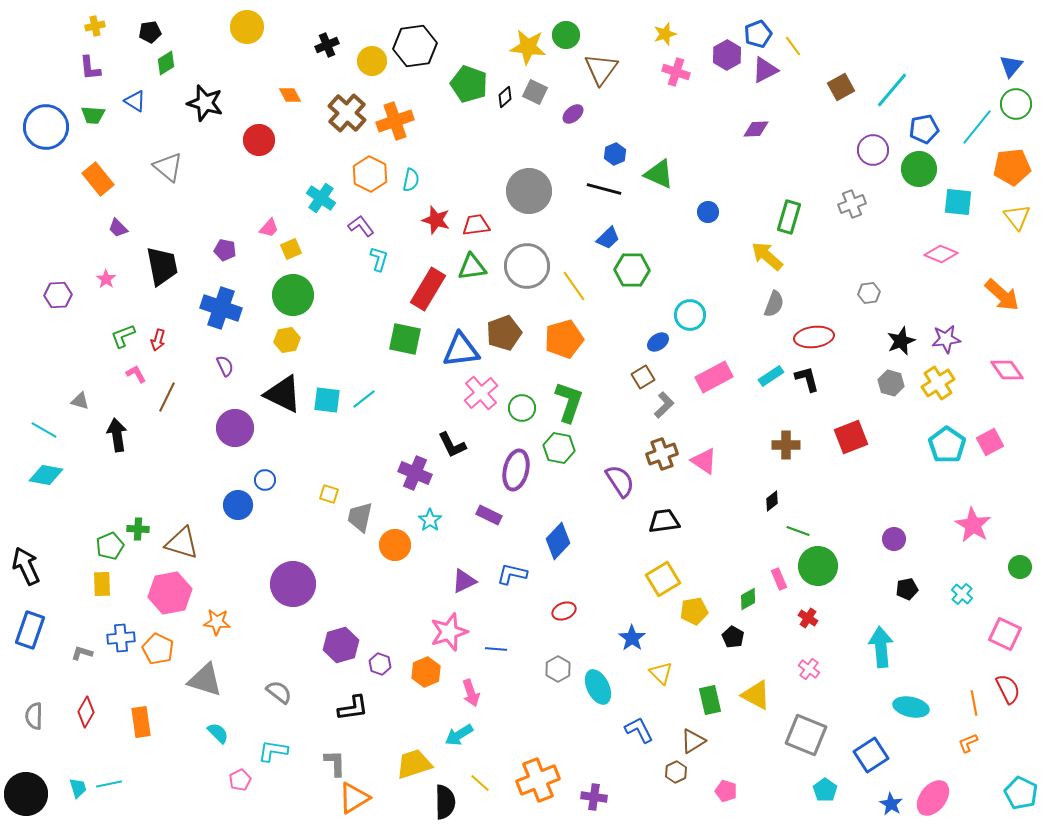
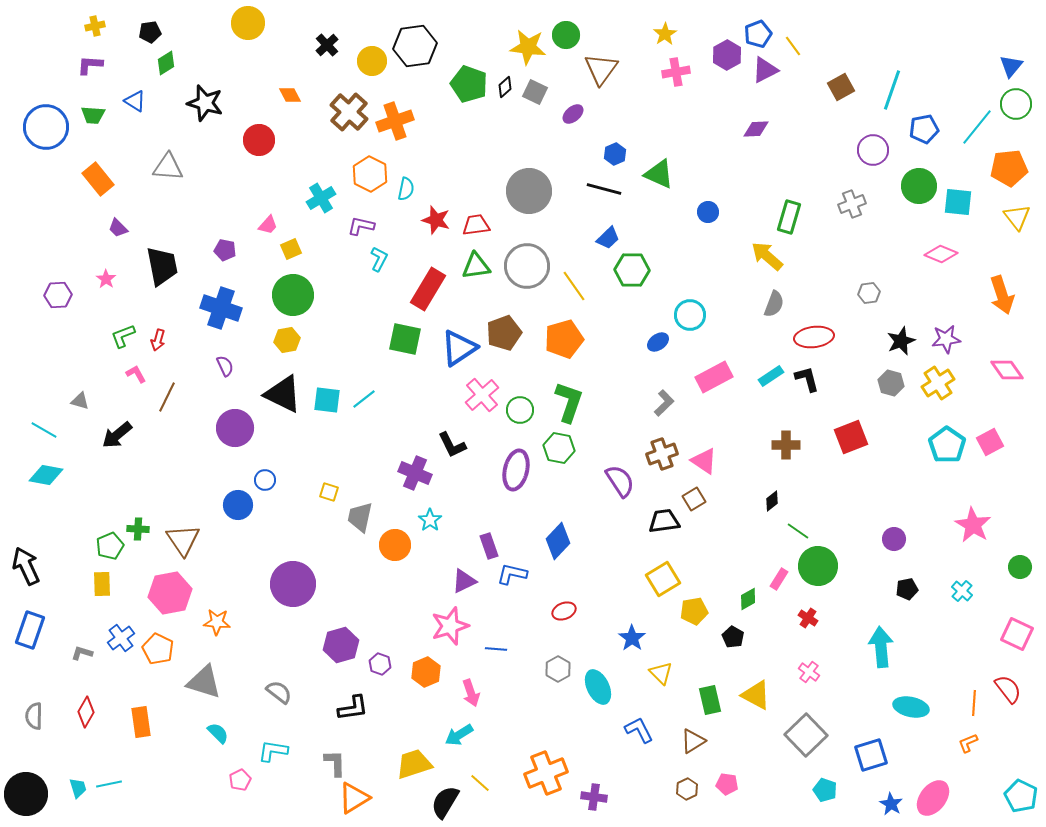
yellow circle at (247, 27): moved 1 px right, 4 px up
yellow star at (665, 34): rotated 15 degrees counterclockwise
black cross at (327, 45): rotated 20 degrees counterclockwise
purple L-shape at (90, 68): moved 3 px up; rotated 100 degrees clockwise
pink cross at (676, 72): rotated 28 degrees counterclockwise
cyan line at (892, 90): rotated 21 degrees counterclockwise
black diamond at (505, 97): moved 10 px up
brown cross at (347, 113): moved 2 px right, 1 px up
gray triangle at (168, 167): rotated 36 degrees counterclockwise
orange pentagon at (1012, 167): moved 3 px left, 1 px down
green circle at (919, 169): moved 17 px down
cyan semicircle at (411, 180): moved 5 px left, 9 px down
cyan cross at (321, 198): rotated 24 degrees clockwise
purple L-shape at (361, 226): rotated 40 degrees counterclockwise
pink trapezoid at (269, 228): moved 1 px left, 3 px up
cyan L-shape at (379, 259): rotated 10 degrees clockwise
green triangle at (472, 267): moved 4 px right, 1 px up
orange arrow at (1002, 295): rotated 30 degrees clockwise
blue triangle at (461, 350): moved 2 px left, 2 px up; rotated 27 degrees counterclockwise
brown square at (643, 377): moved 51 px right, 122 px down
pink cross at (481, 393): moved 1 px right, 2 px down
gray L-shape at (664, 405): moved 2 px up
green circle at (522, 408): moved 2 px left, 2 px down
black arrow at (117, 435): rotated 120 degrees counterclockwise
yellow square at (329, 494): moved 2 px up
purple rectangle at (489, 515): moved 31 px down; rotated 45 degrees clockwise
green line at (798, 531): rotated 15 degrees clockwise
brown triangle at (182, 543): moved 1 px right, 3 px up; rotated 39 degrees clockwise
pink rectangle at (779, 579): rotated 55 degrees clockwise
cyan cross at (962, 594): moved 3 px up
pink star at (449, 632): moved 1 px right, 6 px up
pink square at (1005, 634): moved 12 px right
blue cross at (121, 638): rotated 32 degrees counterclockwise
pink cross at (809, 669): moved 3 px down
gray triangle at (205, 680): moved 1 px left, 2 px down
red semicircle at (1008, 689): rotated 12 degrees counterclockwise
orange line at (974, 703): rotated 15 degrees clockwise
gray square at (806, 735): rotated 24 degrees clockwise
blue square at (871, 755): rotated 16 degrees clockwise
brown hexagon at (676, 772): moved 11 px right, 17 px down
orange cross at (538, 780): moved 8 px right, 7 px up
cyan pentagon at (825, 790): rotated 15 degrees counterclockwise
pink pentagon at (726, 791): moved 1 px right, 7 px up; rotated 10 degrees counterclockwise
cyan pentagon at (1021, 793): moved 3 px down
black semicircle at (445, 802): rotated 148 degrees counterclockwise
